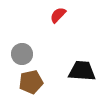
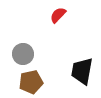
gray circle: moved 1 px right
black trapezoid: rotated 84 degrees counterclockwise
